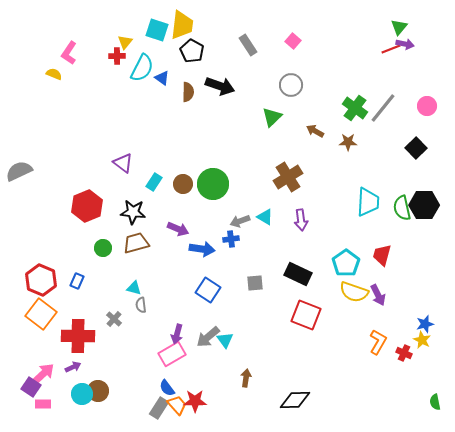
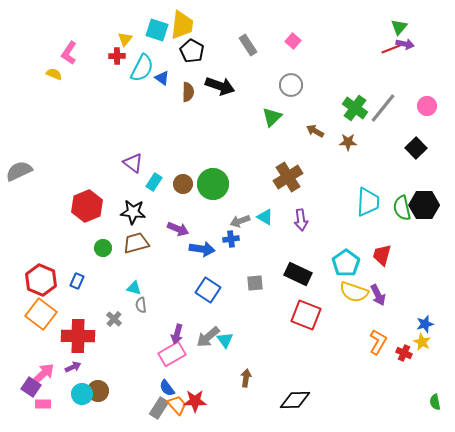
yellow triangle at (125, 42): moved 3 px up
purple triangle at (123, 163): moved 10 px right
yellow star at (422, 340): moved 2 px down
